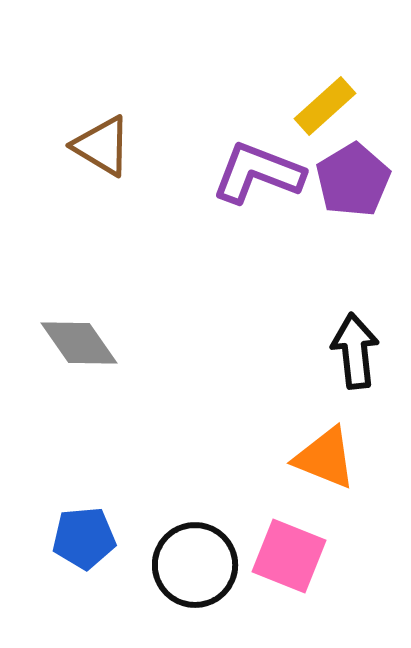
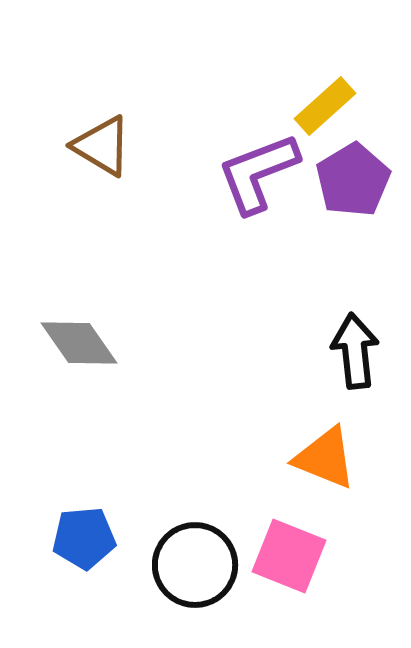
purple L-shape: rotated 42 degrees counterclockwise
